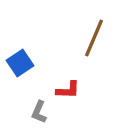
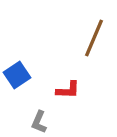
blue square: moved 3 px left, 12 px down
gray L-shape: moved 10 px down
